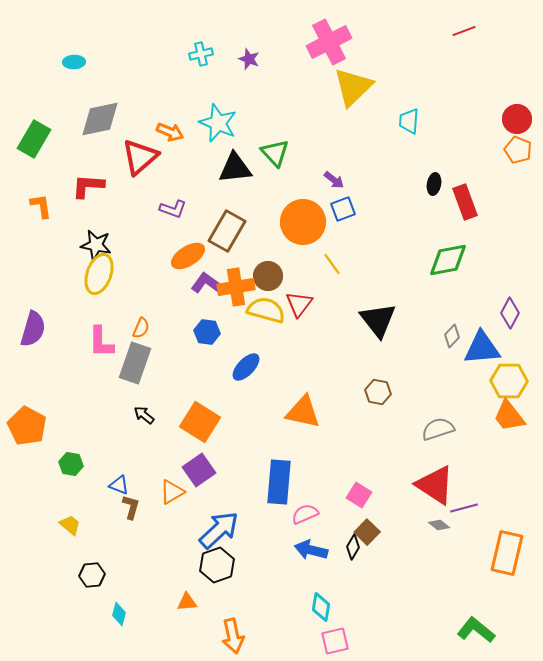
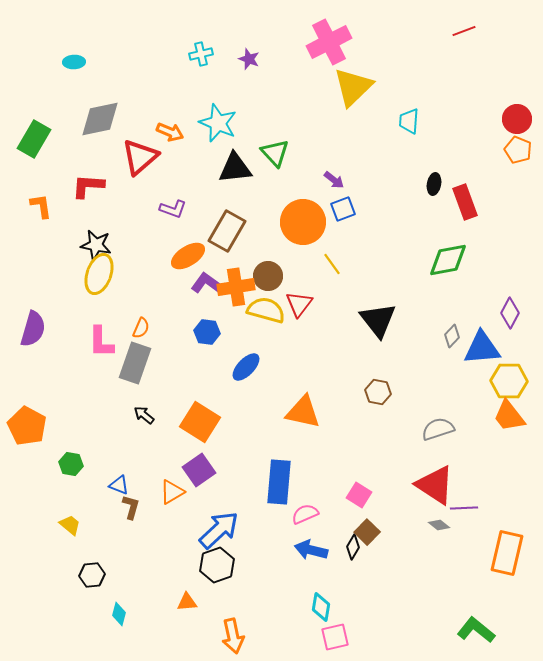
purple line at (464, 508): rotated 12 degrees clockwise
pink square at (335, 641): moved 4 px up
